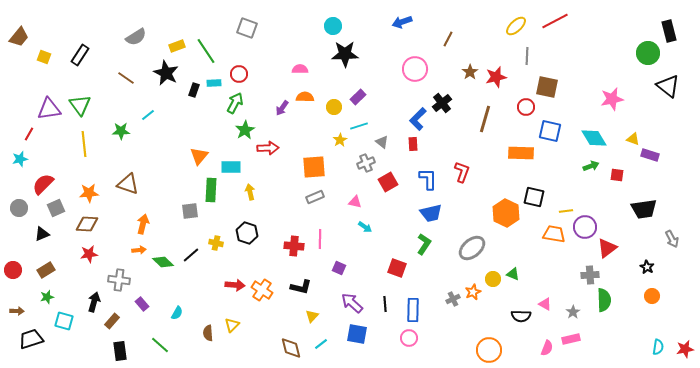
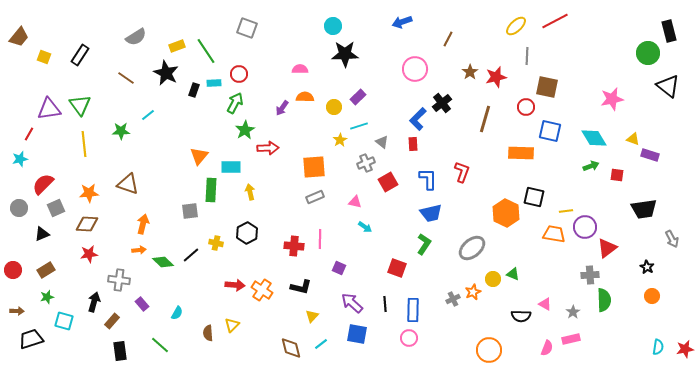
black hexagon at (247, 233): rotated 15 degrees clockwise
